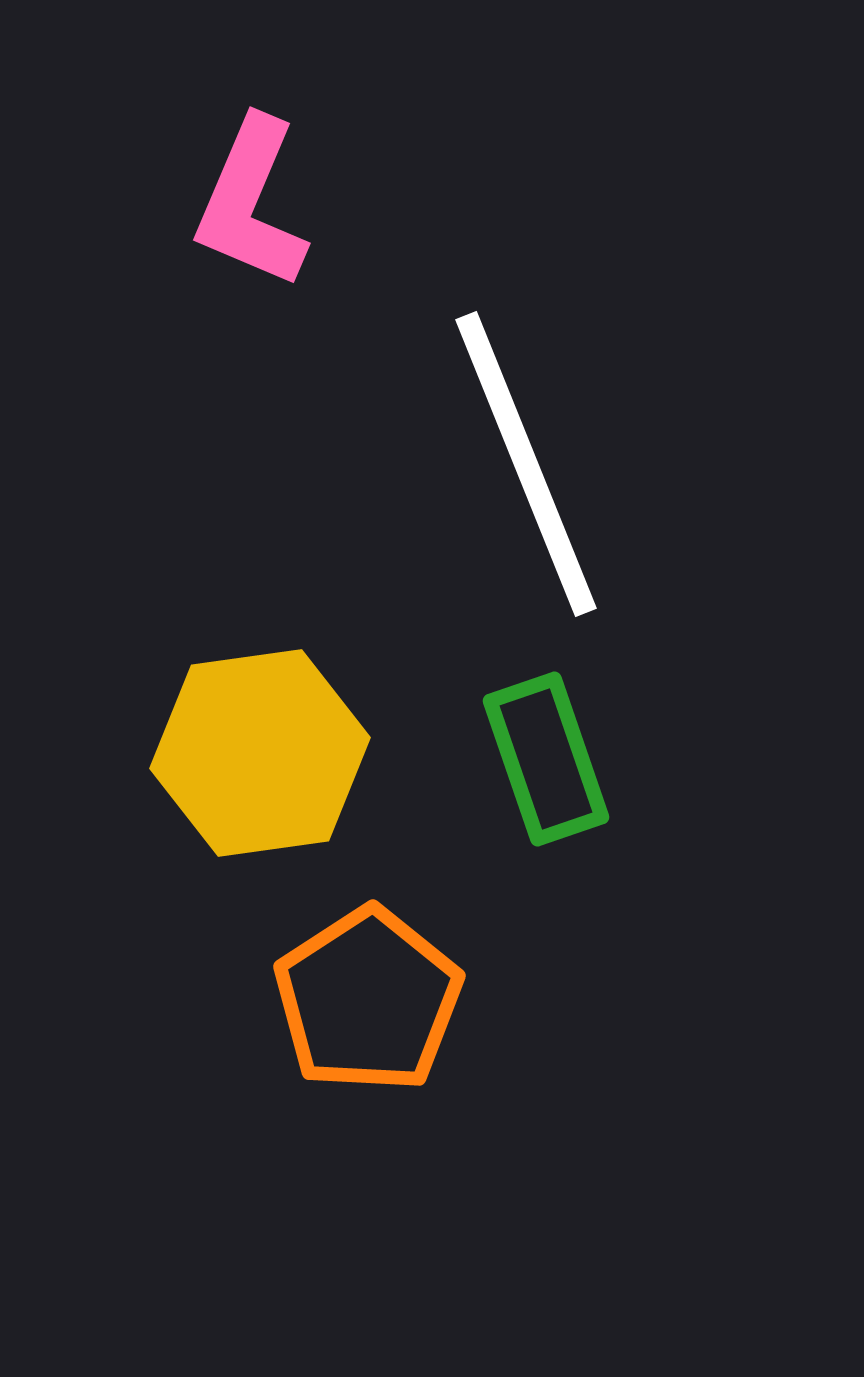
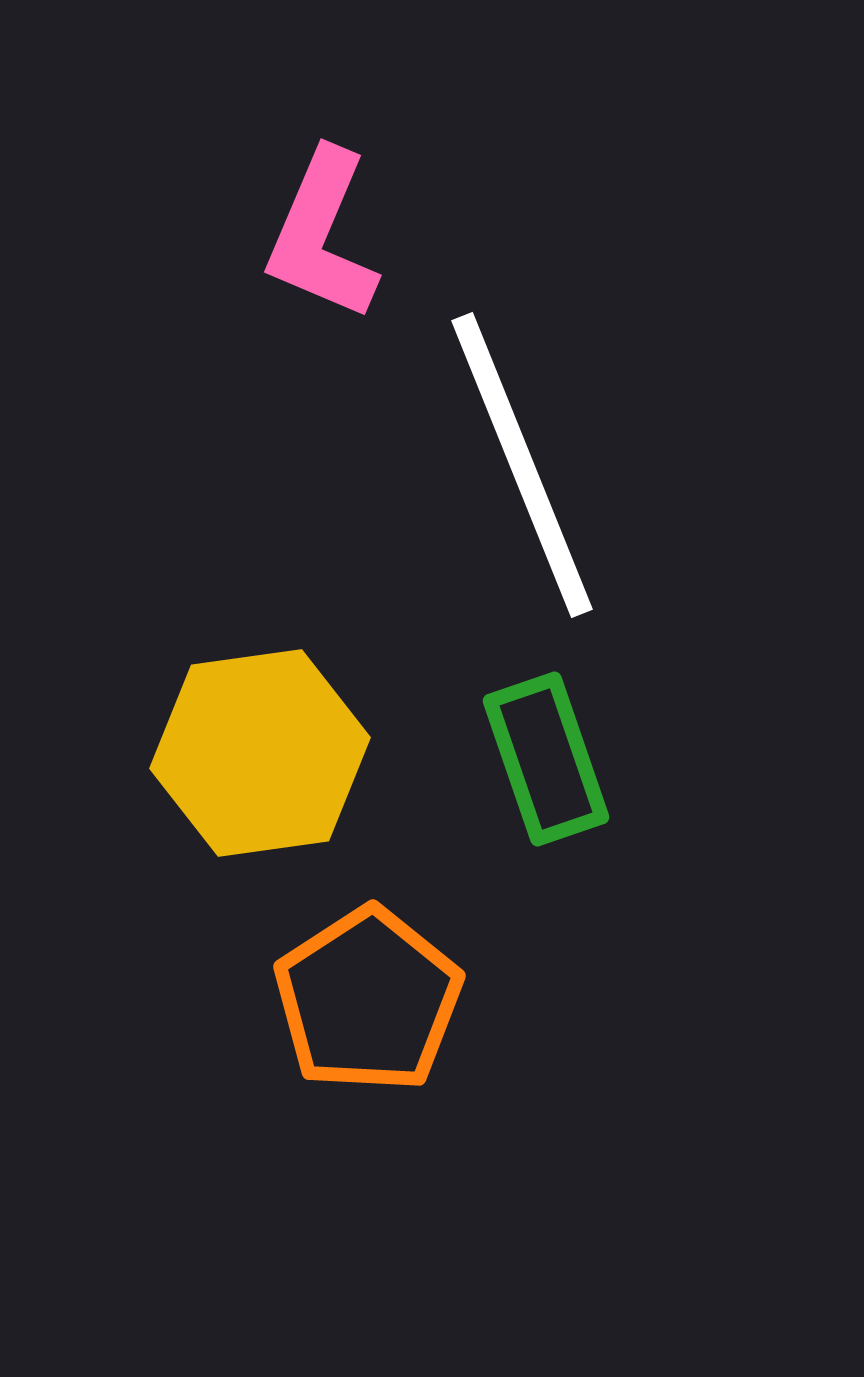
pink L-shape: moved 71 px right, 32 px down
white line: moved 4 px left, 1 px down
